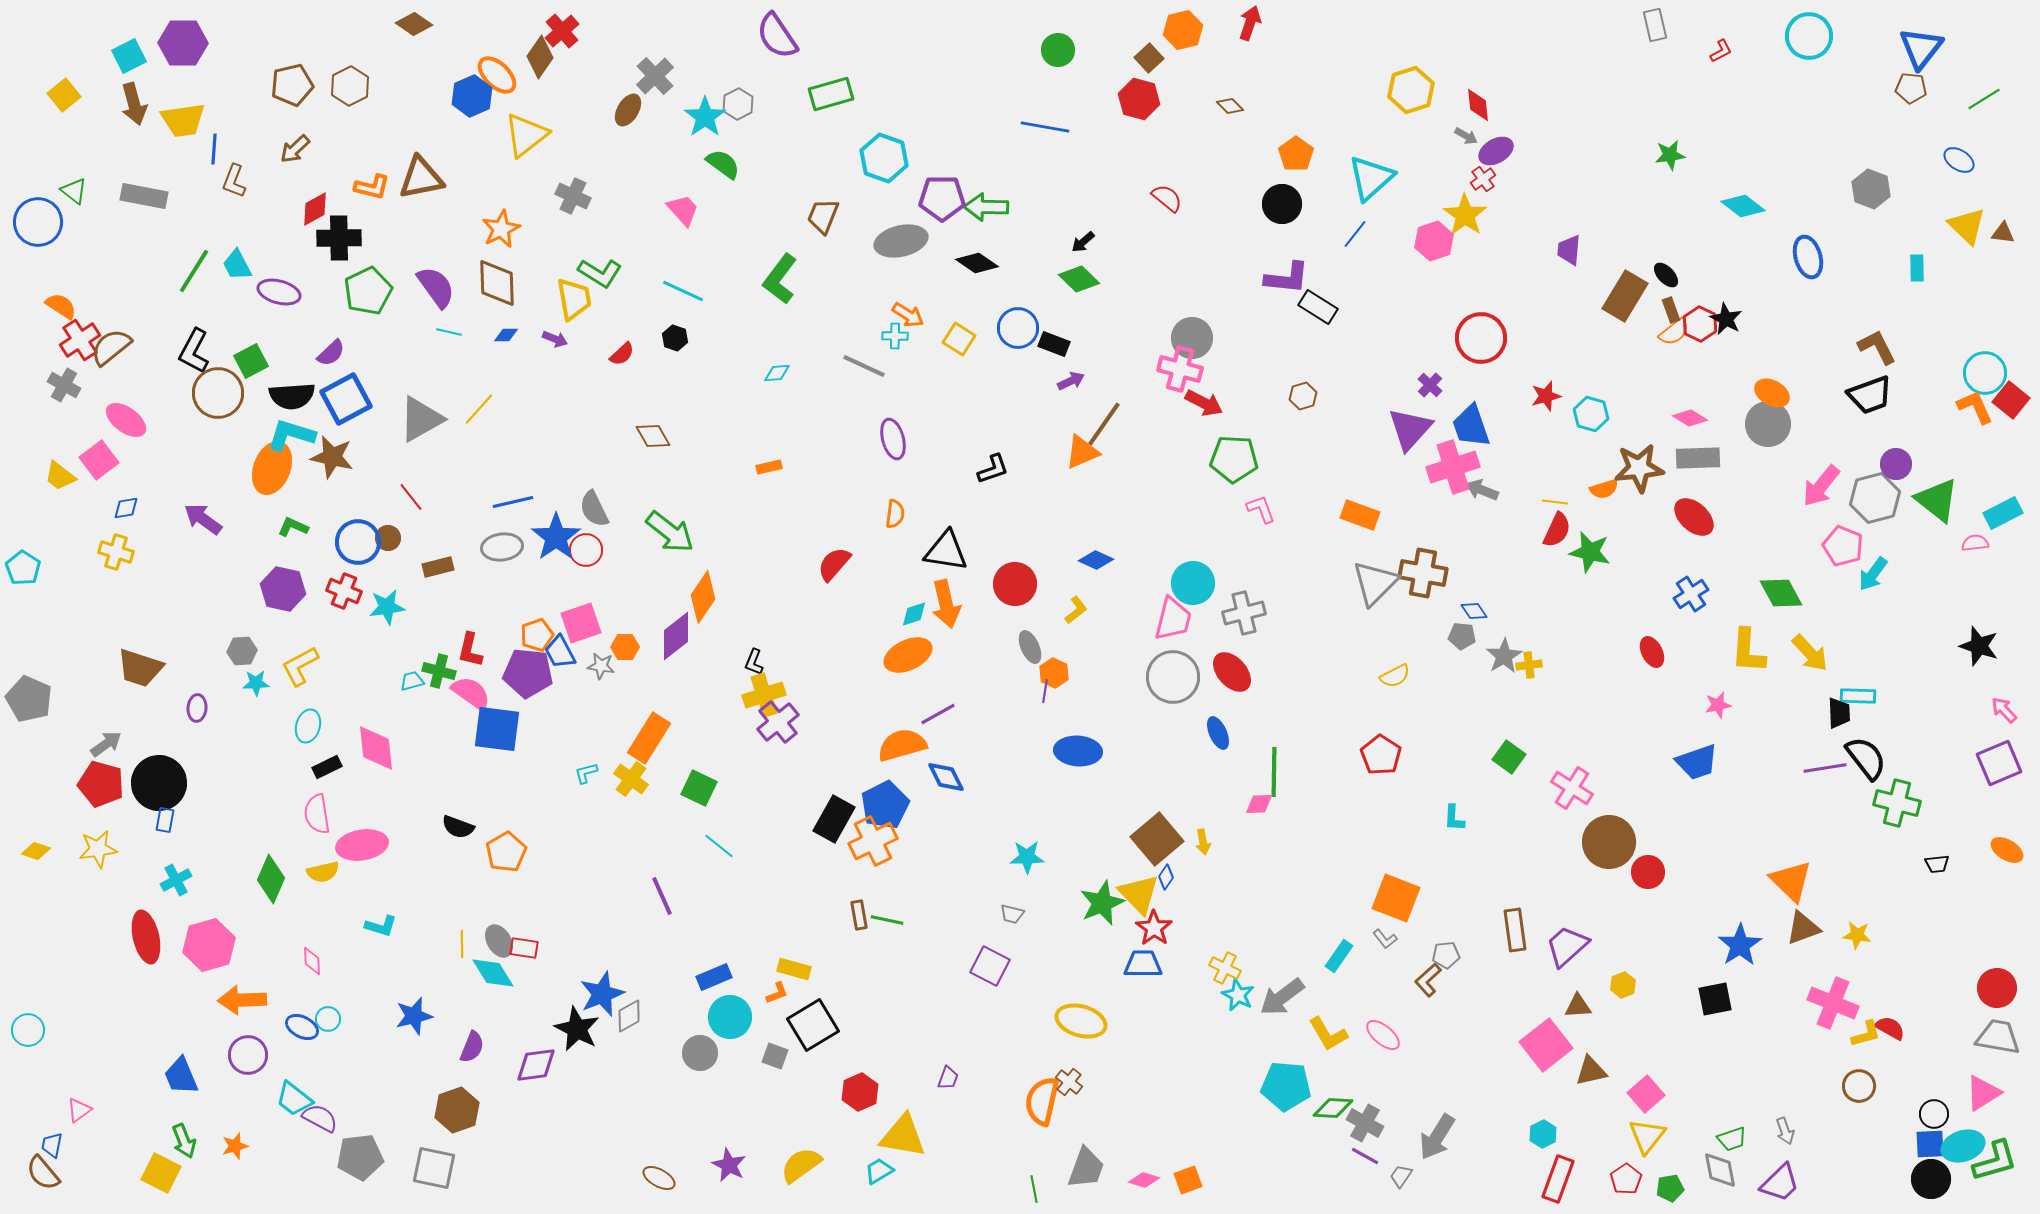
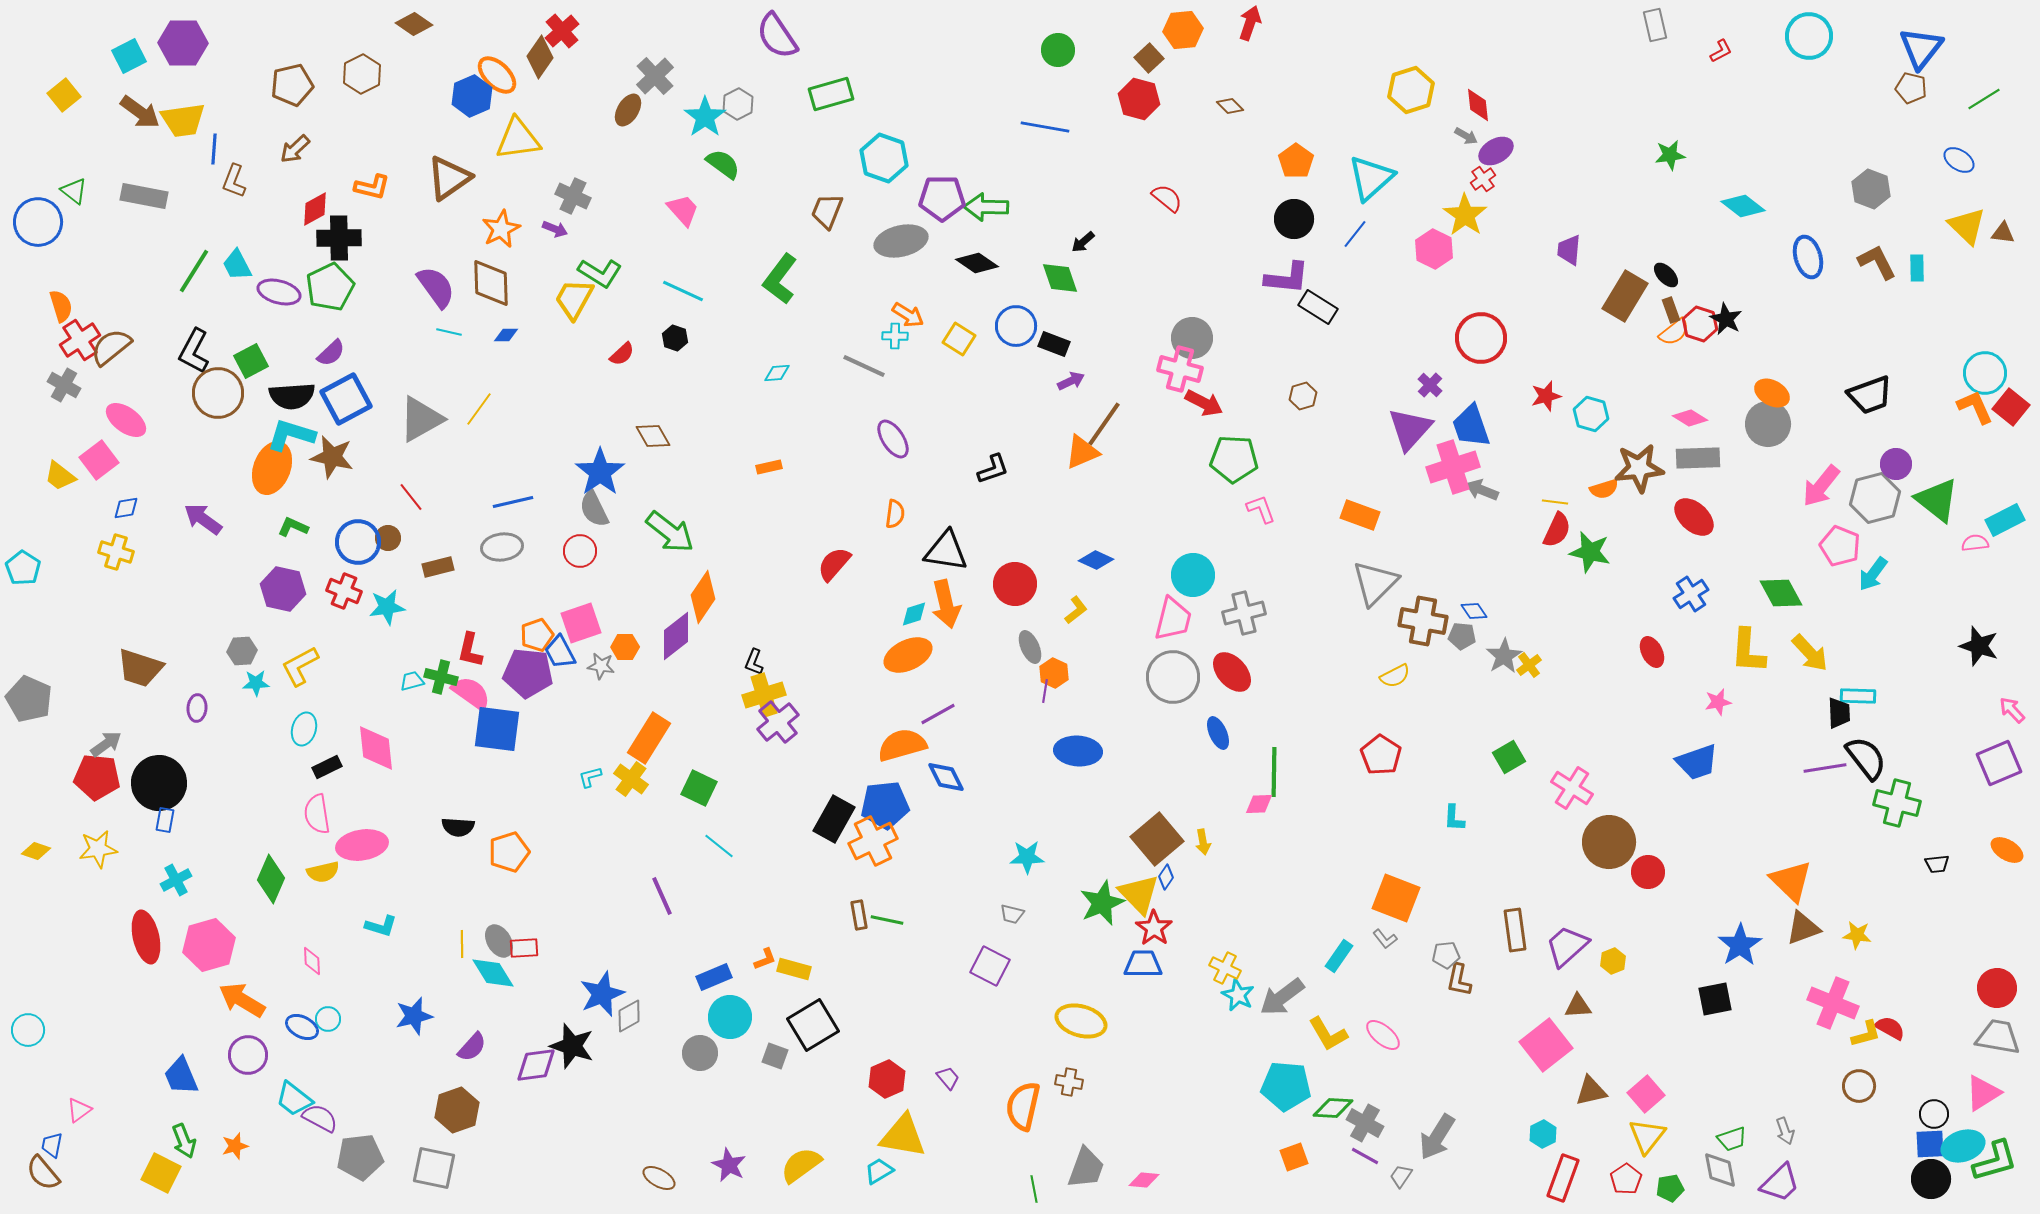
orange hexagon at (1183, 30): rotated 9 degrees clockwise
brown hexagon at (350, 86): moved 12 px right, 12 px up
brown pentagon at (1911, 88): rotated 8 degrees clockwise
brown arrow at (134, 104): moved 6 px right, 8 px down; rotated 39 degrees counterclockwise
yellow triangle at (526, 135): moved 8 px left, 4 px down; rotated 30 degrees clockwise
orange pentagon at (1296, 154): moved 7 px down
brown triangle at (421, 178): moved 28 px right; rotated 24 degrees counterclockwise
black circle at (1282, 204): moved 12 px right, 15 px down
brown trapezoid at (823, 216): moved 4 px right, 5 px up
pink hexagon at (1434, 241): moved 8 px down; rotated 15 degrees counterclockwise
green diamond at (1079, 279): moved 19 px left, 1 px up; rotated 27 degrees clockwise
brown diamond at (497, 283): moved 6 px left
green pentagon at (368, 291): moved 38 px left, 4 px up
yellow trapezoid at (574, 299): rotated 141 degrees counterclockwise
orange semicircle at (61, 306): rotated 40 degrees clockwise
red hexagon at (1700, 324): rotated 8 degrees counterclockwise
blue circle at (1018, 328): moved 2 px left, 2 px up
purple arrow at (555, 339): moved 110 px up
brown L-shape at (1877, 347): moved 85 px up
red square at (2011, 400): moved 7 px down
yellow line at (479, 409): rotated 6 degrees counterclockwise
purple ellipse at (893, 439): rotated 18 degrees counterclockwise
cyan rectangle at (2003, 513): moved 2 px right, 7 px down
blue star at (556, 537): moved 44 px right, 65 px up
pink pentagon at (1843, 546): moved 3 px left
red circle at (586, 550): moved 6 px left, 1 px down
brown cross at (1423, 573): moved 48 px down
cyan circle at (1193, 583): moved 8 px up
yellow cross at (1529, 665): rotated 30 degrees counterclockwise
green cross at (439, 671): moved 2 px right, 6 px down
pink star at (1718, 705): moved 3 px up
pink arrow at (2004, 710): moved 8 px right
cyan ellipse at (308, 726): moved 4 px left, 3 px down
green square at (1509, 757): rotated 24 degrees clockwise
cyan L-shape at (586, 773): moved 4 px right, 4 px down
red pentagon at (101, 784): moved 4 px left, 7 px up; rotated 9 degrees counterclockwise
blue pentagon at (885, 805): rotated 21 degrees clockwise
black semicircle at (458, 827): rotated 16 degrees counterclockwise
orange pentagon at (506, 852): moved 3 px right; rotated 12 degrees clockwise
red rectangle at (524, 948): rotated 12 degrees counterclockwise
brown L-shape at (1428, 980): moved 31 px right; rotated 36 degrees counterclockwise
yellow hexagon at (1623, 985): moved 10 px left, 24 px up
orange L-shape at (777, 993): moved 12 px left, 34 px up
orange arrow at (242, 1000): rotated 33 degrees clockwise
black star at (577, 1029): moved 5 px left, 17 px down; rotated 9 degrees counterclockwise
purple semicircle at (472, 1047): rotated 20 degrees clockwise
brown triangle at (1591, 1071): moved 20 px down
purple trapezoid at (948, 1078): rotated 60 degrees counterclockwise
brown cross at (1069, 1082): rotated 28 degrees counterclockwise
red hexagon at (860, 1092): moved 27 px right, 13 px up
orange semicircle at (1042, 1101): moved 19 px left, 5 px down
red rectangle at (1558, 1179): moved 5 px right, 1 px up
pink diamond at (1144, 1180): rotated 12 degrees counterclockwise
orange square at (1188, 1180): moved 106 px right, 23 px up
